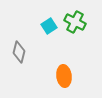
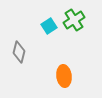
green cross: moved 1 px left, 2 px up; rotated 30 degrees clockwise
